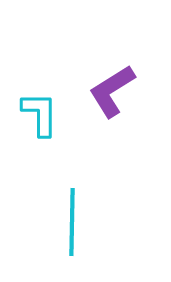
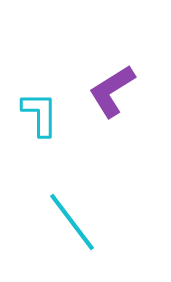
cyan line: rotated 38 degrees counterclockwise
